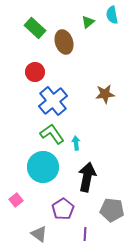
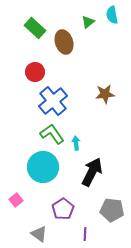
black arrow: moved 5 px right, 5 px up; rotated 16 degrees clockwise
